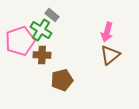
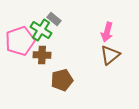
gray rectangle: moved 2 px right, 4 px down
